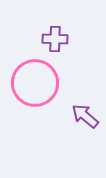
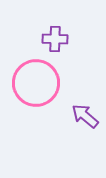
pink circle: moved 1 px right
